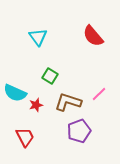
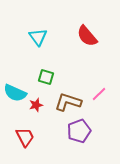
red semicircle: moved 6 px left
green square: moved 4 px left, 1 px down; rotated 14 degrees counterclockwise
